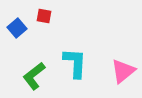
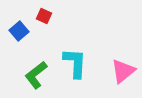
red square: rotated 14 degrees clockwise
blue square: moved 2 px right, 3 px down
green L-shape: moved 2 px right, 1 px up
